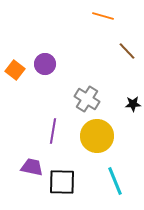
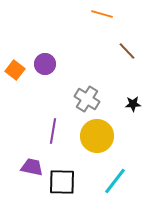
orange line: moved 1 px left, 2 px up
cyan line: rotated 60 degrees clockwise
